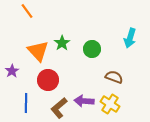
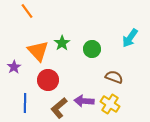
cyan arrow: rotated 18 degrees clockwise
purple star: moved 2 px right, 4 px up
blue line: moved 1 px left
